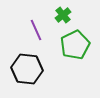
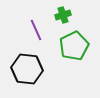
green cross: rotated 21 degrees clockwise
green pentagon: moved 1 px left, 1 px down
